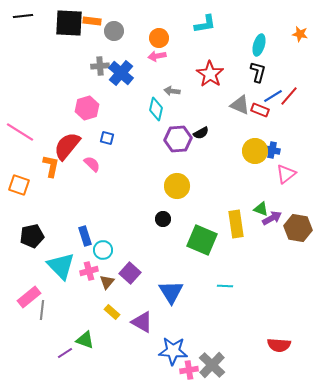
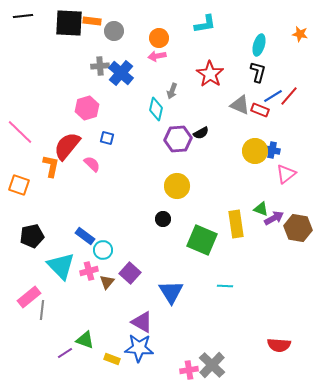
gray arrow at (172, 91): rotated 77 degrees counterclockwise
pink line at (20, 132): rotated 12 degrees clockwise
purple arrow at (272, 218): moved 2 px right
blue rectangle at (85, 236): rotated 36 degrees counterclockwise
yellow rectangle at (112, 312): moved 47 px down; rotated 21 degrees counterclockwise
blue star at (173, 351): moved 34 px left, 3 px up
